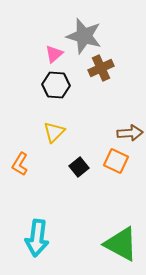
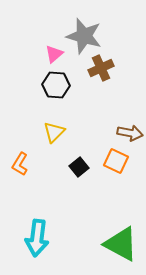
brown arrow: rotated 15 degrees clockwise
